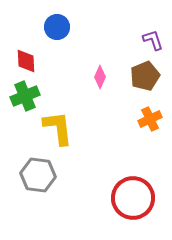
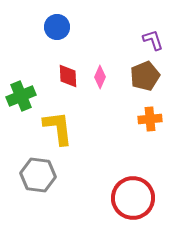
red diamond: moved 42 px right, 15 px down
green cross: moved 4 px left
orange cross: rotated 20 degrees clockwise
